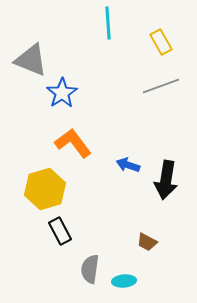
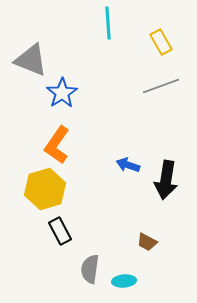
orange L-shape: moved 16 px left, 2 px down; rotated 108 degrees counterclockwise
